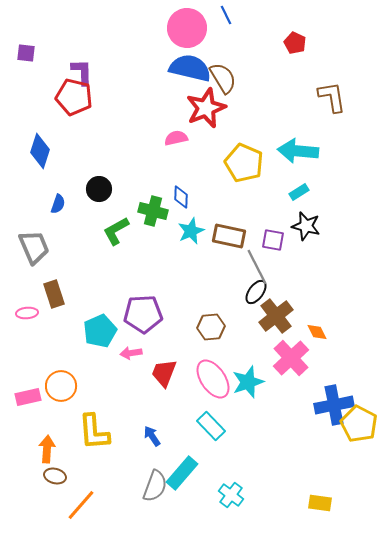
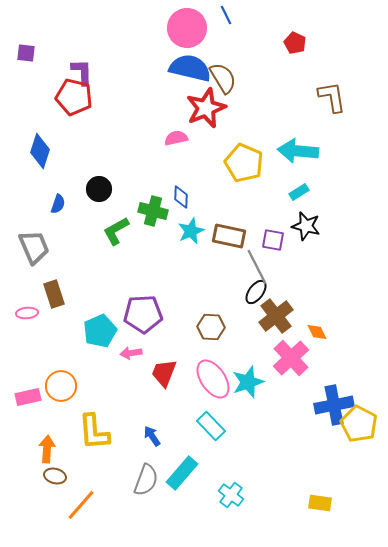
brown hexagon at (211, 327): rotated 8 degrees clockwise
gray semicircle at (155, 486): moved 9 px left, 6 px up
